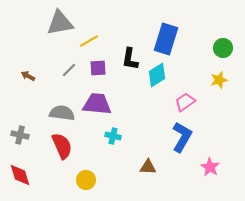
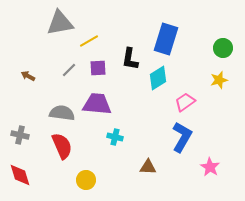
cyan diamond: moved 1 px right, 3 px down
cyan cross: moved 2 px right, 1 px down
